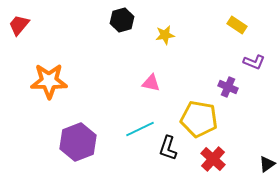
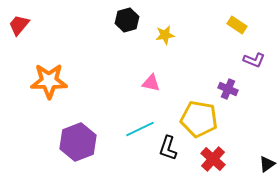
black hexagon: moved 5 px right
purple L-shape: moved 2 px up
purple cross: moved 2 px down
